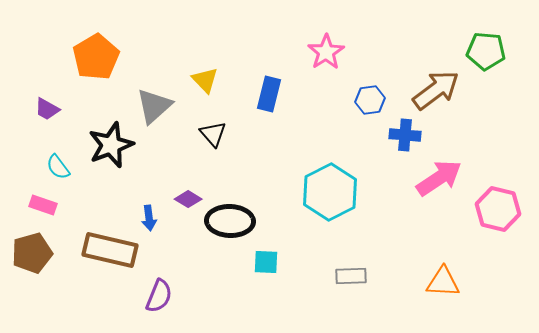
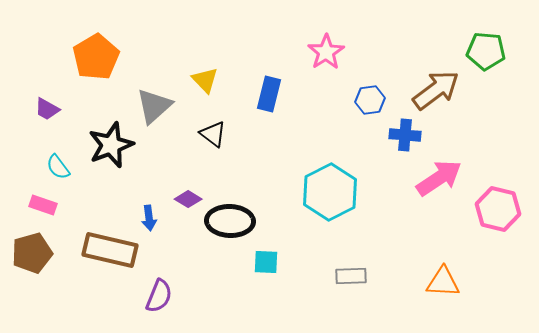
black triangle: rotated 12 degrees counterclockwise
